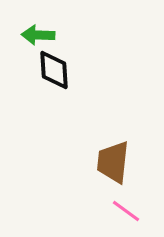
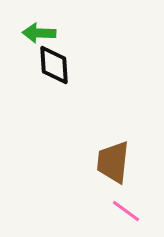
green arrow: moved 1 px right, 2 px up
black diamond: moved 5 px up
